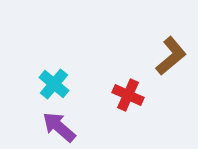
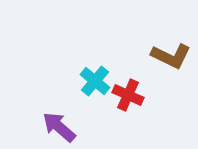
brown L-shape: rotated 66 degrees clockwise
cyan cross: moved 41 px right, 3 px up
